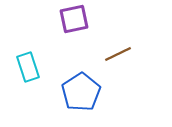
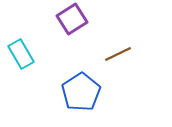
purple square: moved 2 px left; rotated 20 degrees counterclockwise
cyan rectangle: moved 7 px left, 13 px up; rotated 12 degrees counterclockwise
